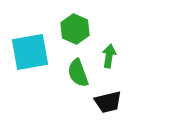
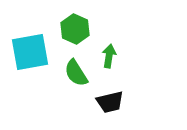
green semicircle: moved 2 px left; rotated 12 degrees counterclockwise
black trapezoid: moved 2 px right
